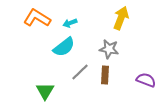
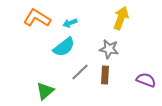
green triangle: rotated 18 degrees clockwise
